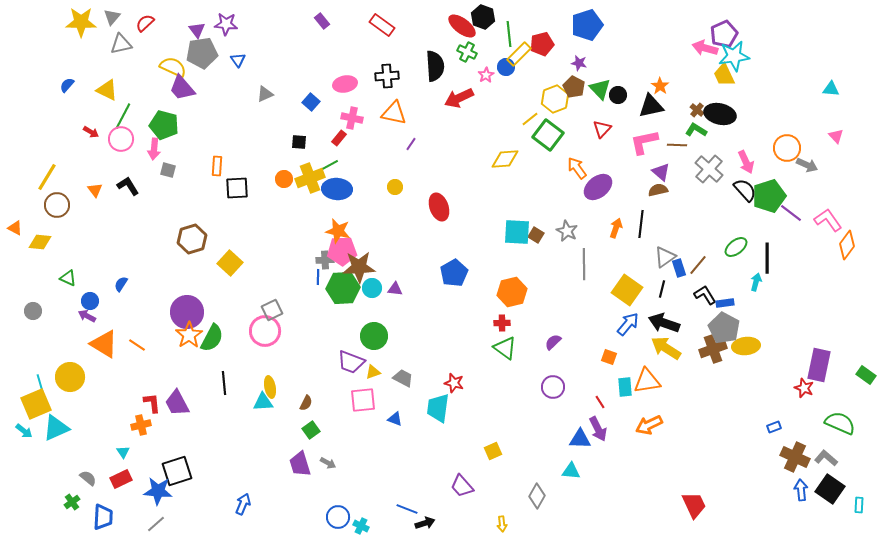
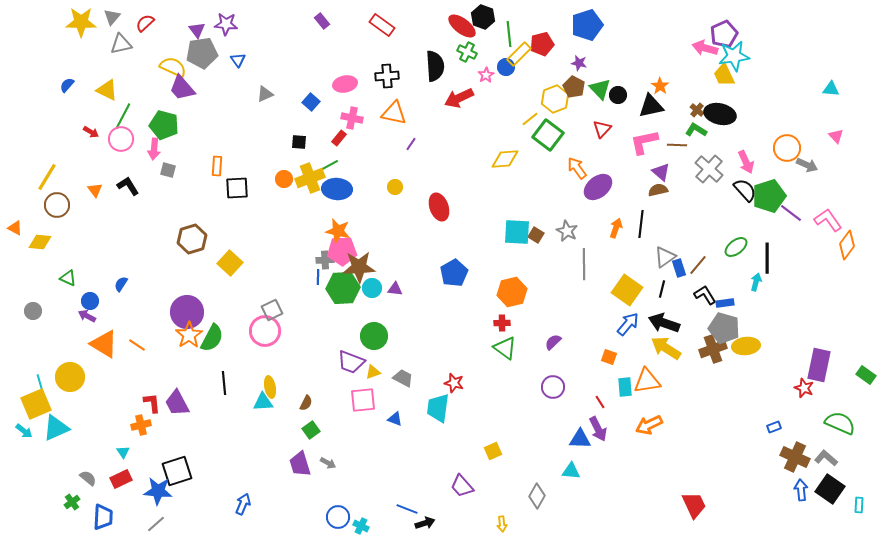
gray pentagon at (724, 328): rotated 12 degrees counterclockwise
